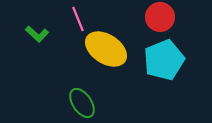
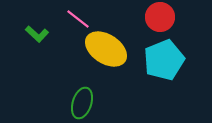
pink line: rotated 30 degrees counterclockwise
green ellipse: rotated 52 degrees clockwise
